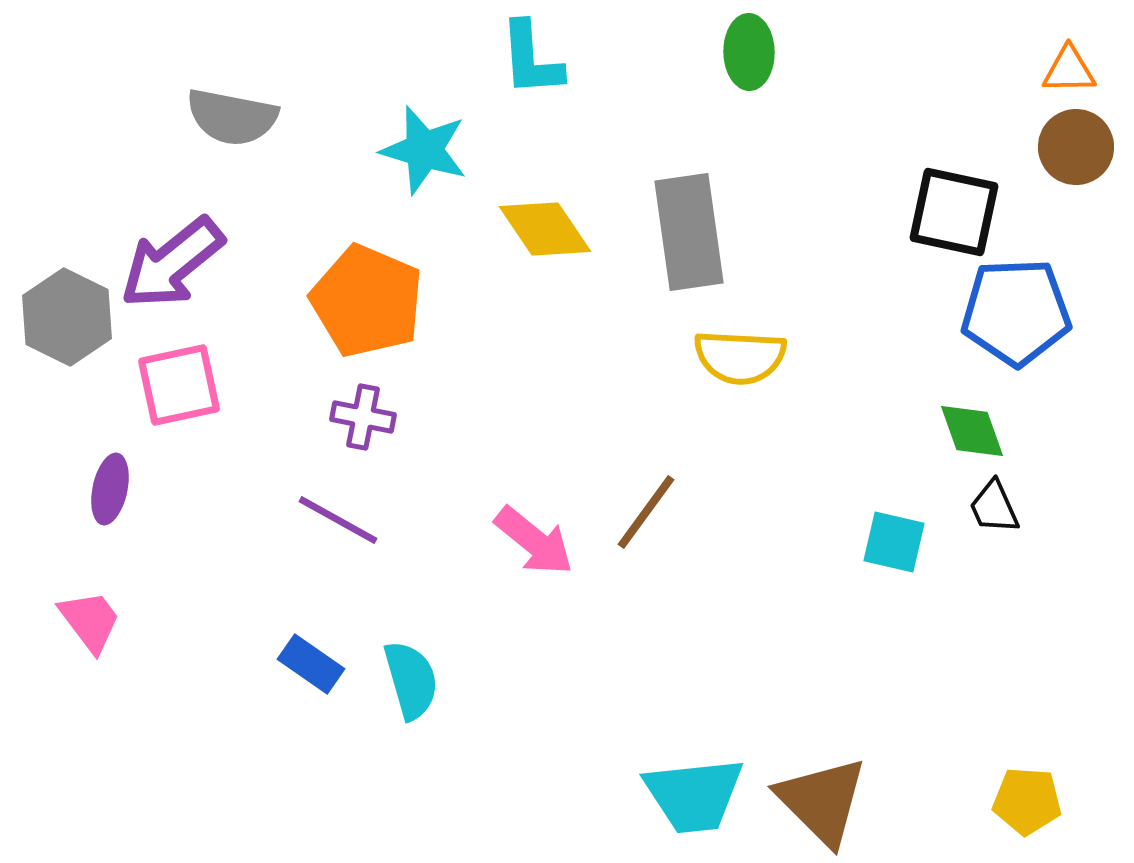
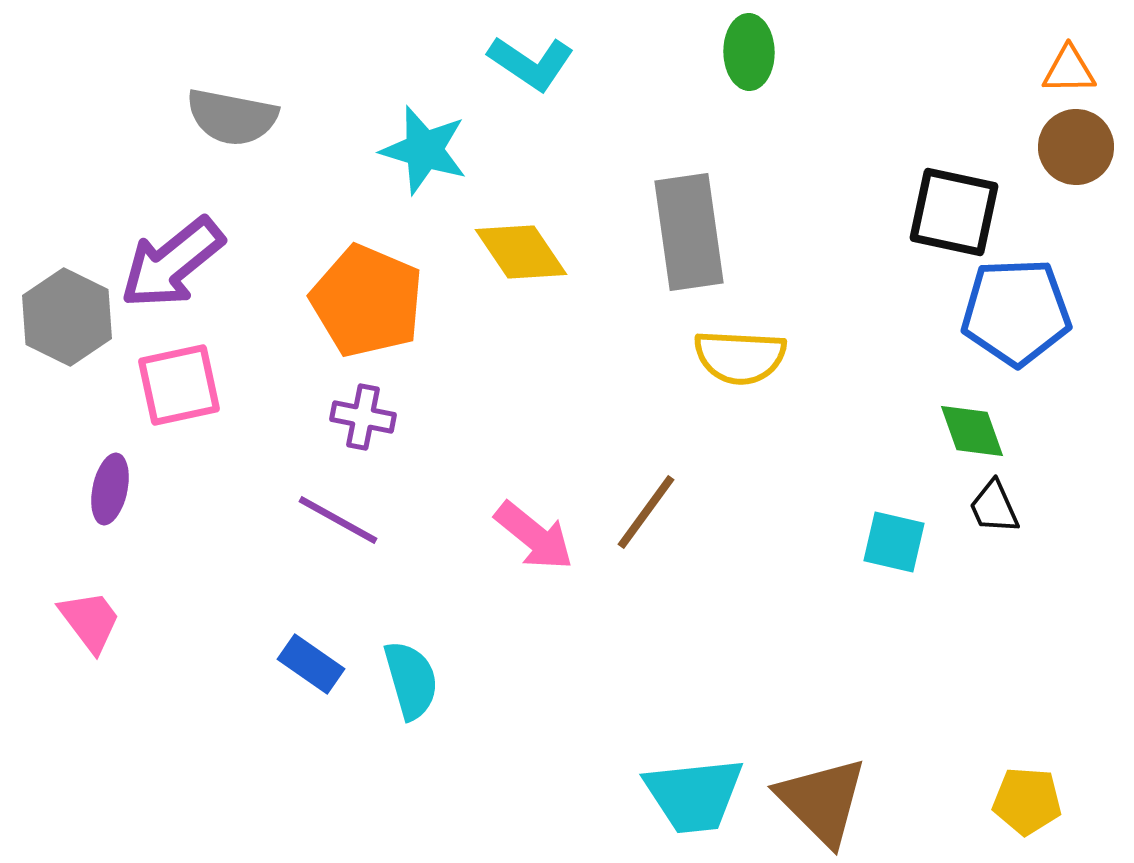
cyan L-shape: moved 4 px down; rotated 52 degrees counterclockwise
yellow diamond: moved 24 px left, 23 px down
pink arrow: moved 5 px up
